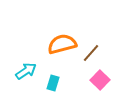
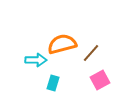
cyan arrow: moved 10 px right, 11 px up; rotated 35 degrees clockwise
pink square: rotated 18 degrees clockwise
